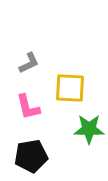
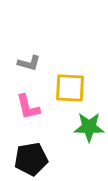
gray L-shape: rotated 40 degrees clockwise
green star: moved 2 px up
black pentagon: moved 3 px down
